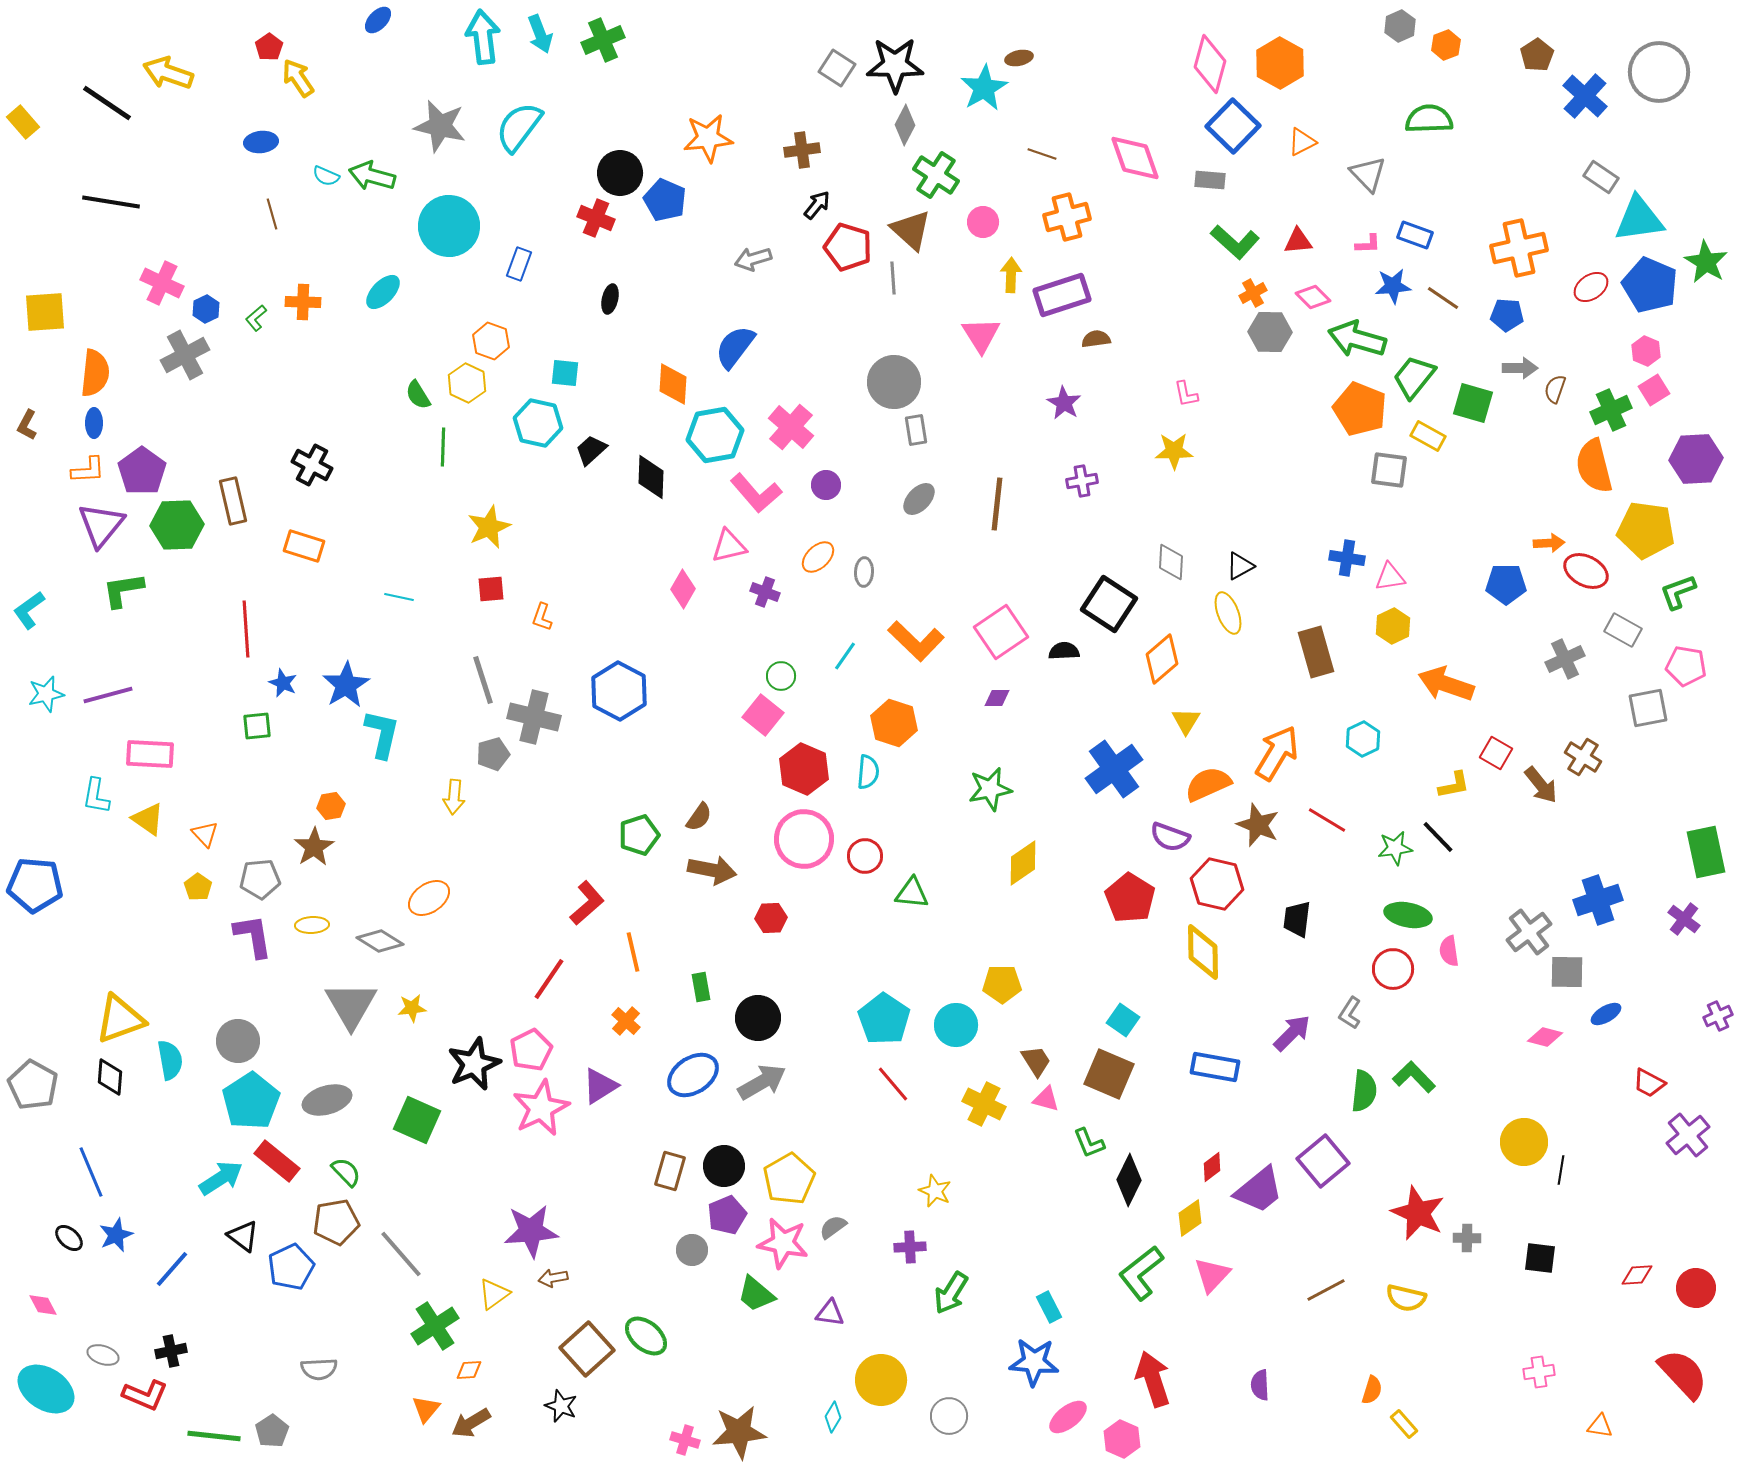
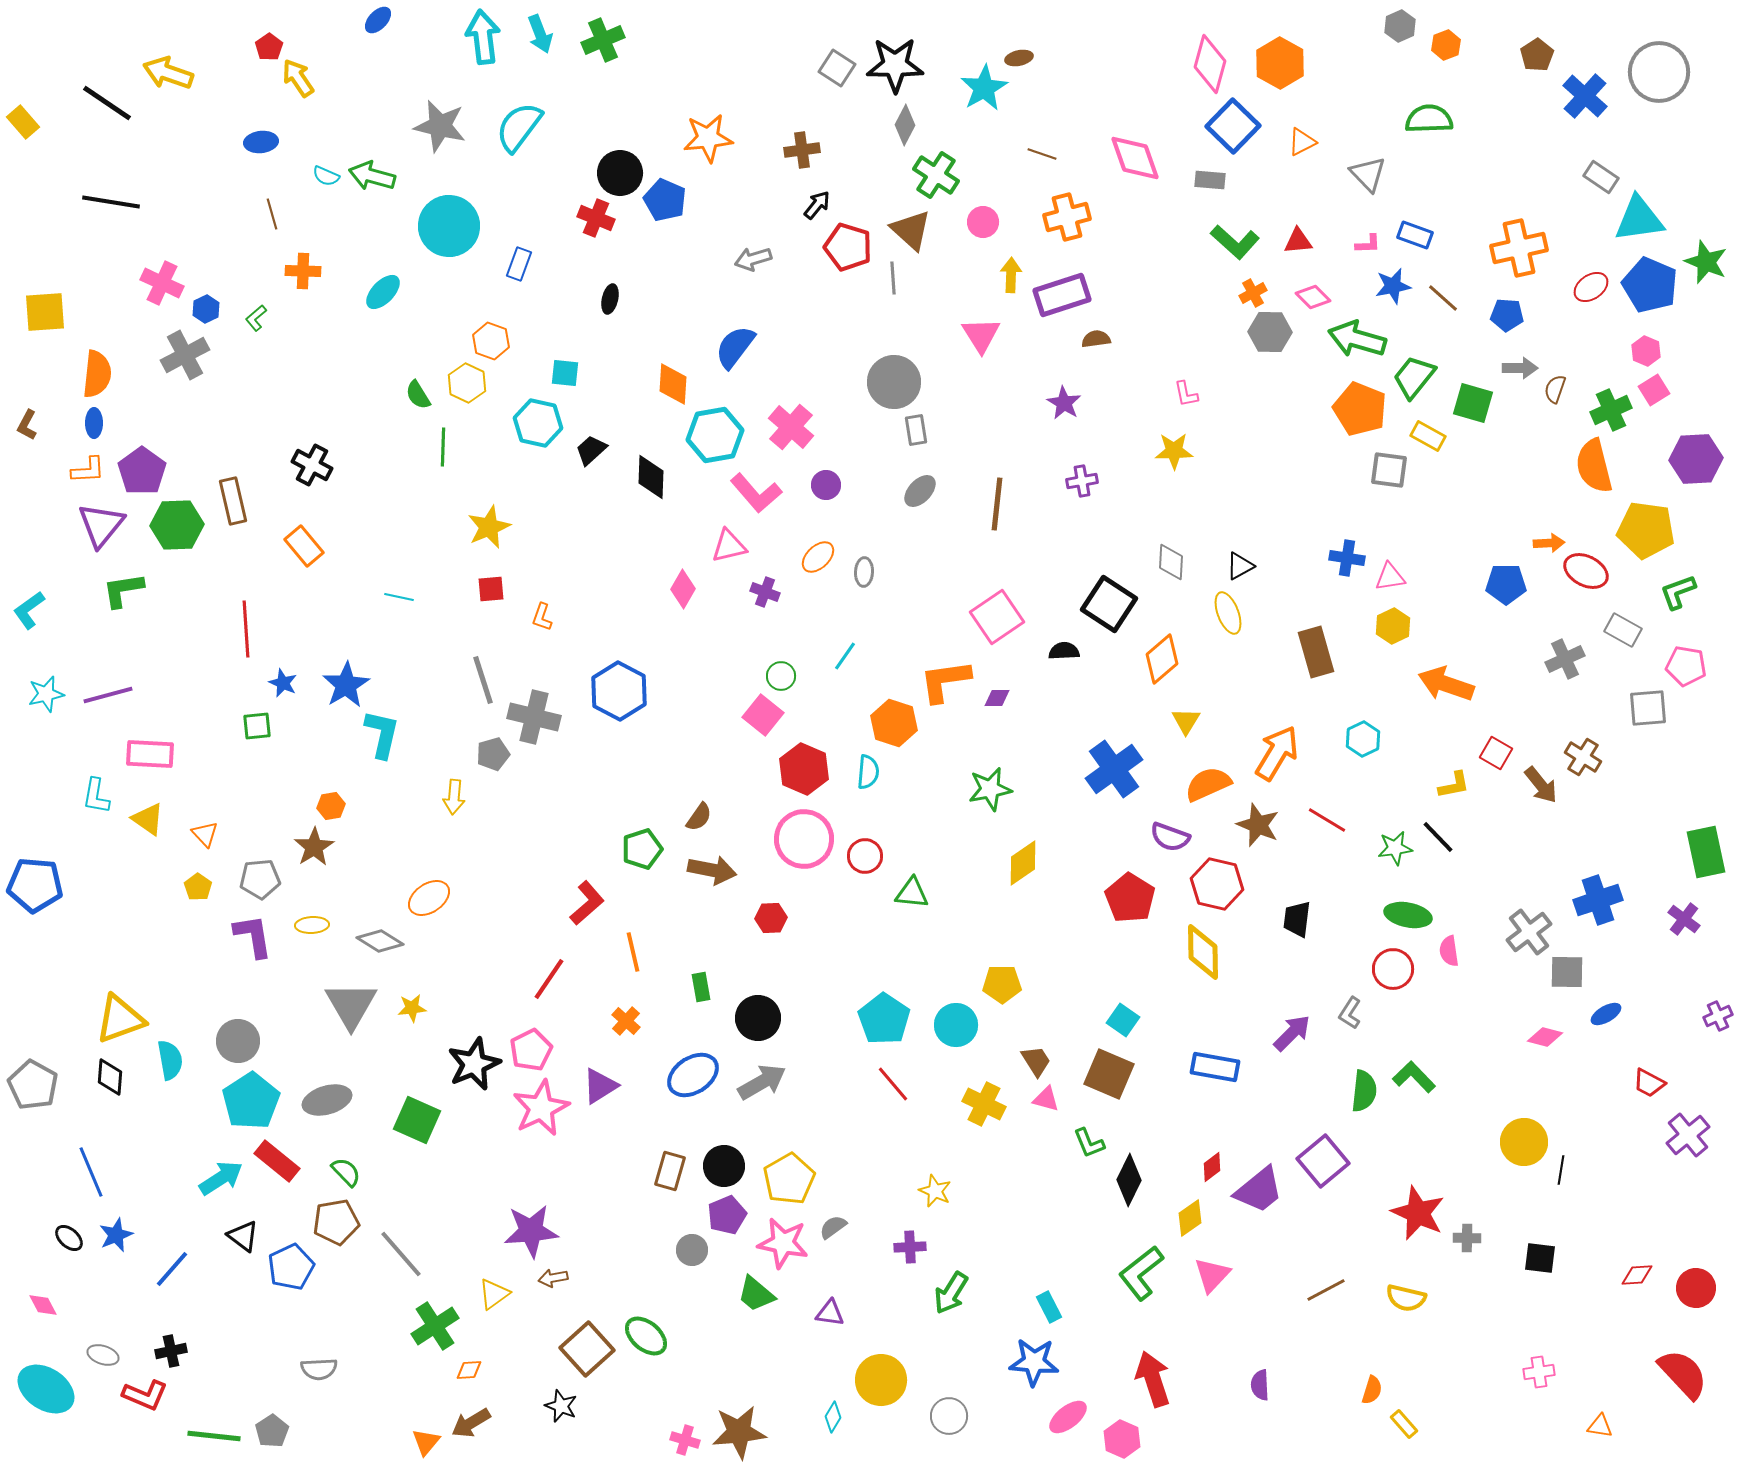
green star at (1706, 262): rotated 9 degrees counterclockwise
blue star at (1393, 286): rotated 6 degrees counterclockwise
brown line at (1443, 298): rotated 8 degrees clockwise
orange cross at (303, 302): moved 31 px up
orange semicircle at (95, 373): moved 2 px right, 1 px down
gray ellipse at (919, 499): moved 1 px right, 8 px up
orange rectangle at (304, 546): rotated 33 degrees clockwise
pink square at (1001, 632): moved 4 px left, 15 px up
orange L-shape at (916, 641): moved 29 px right, 40 px down; rotated 128 degrees clockwise
gray square at (1648, 708): rotated 6 degrees clockwise
green pentagon at (639, 835): moved 3 px right, 14 px down
orange triangle at (426, 1409): moved 33 px down
